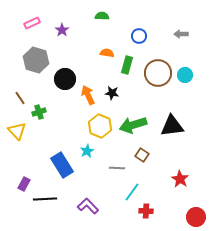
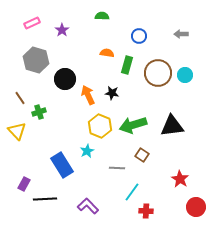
red circle: moved 10 px up
